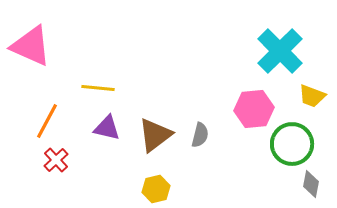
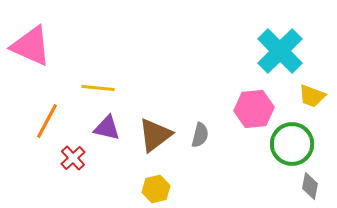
red cross: moved 17 px right, 2 px up
gray diamond: moved 1 px left, 2 px down
